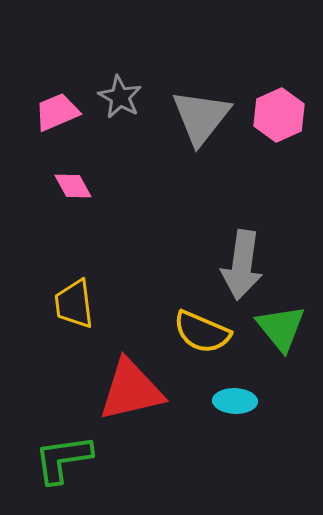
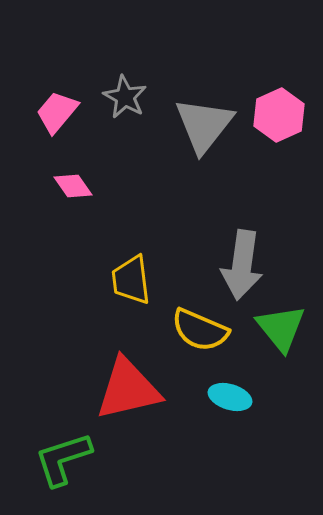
gray star: moved 5 px right
pink trapezoid: rotated 27 degrees counterclockwise
gray triangle: moved 3 px right, 8 px down
pink diamond: rotated 6 degrees counterclockwise
yellow trapezoid: moved 57 px right, 24 px up
yellow semicircle: moved 2 px left, 2 px up
red triangle: moved 3 px left, 1 px up
cyan ellipse: moved 5 px left, 4 px up; rotated 15 degrees clockwise
green L-shape: rotated 10 degrees counterclockwise
